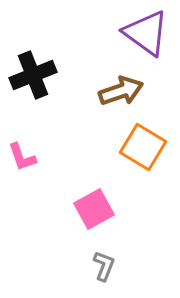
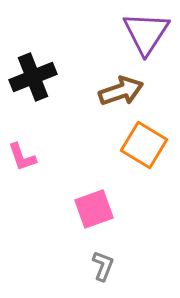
purple triangle: rotated 27 degrees clockwise
black cross: moved 2 px down
orange square: moved 1 px right, 2 px up
pink square: rotated 9 degrees clockwise
gray L-shape: moved 1 px left
